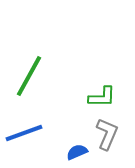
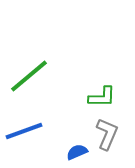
green line: rotated 21 degrees clockwise
blue line: moved 2 px up
